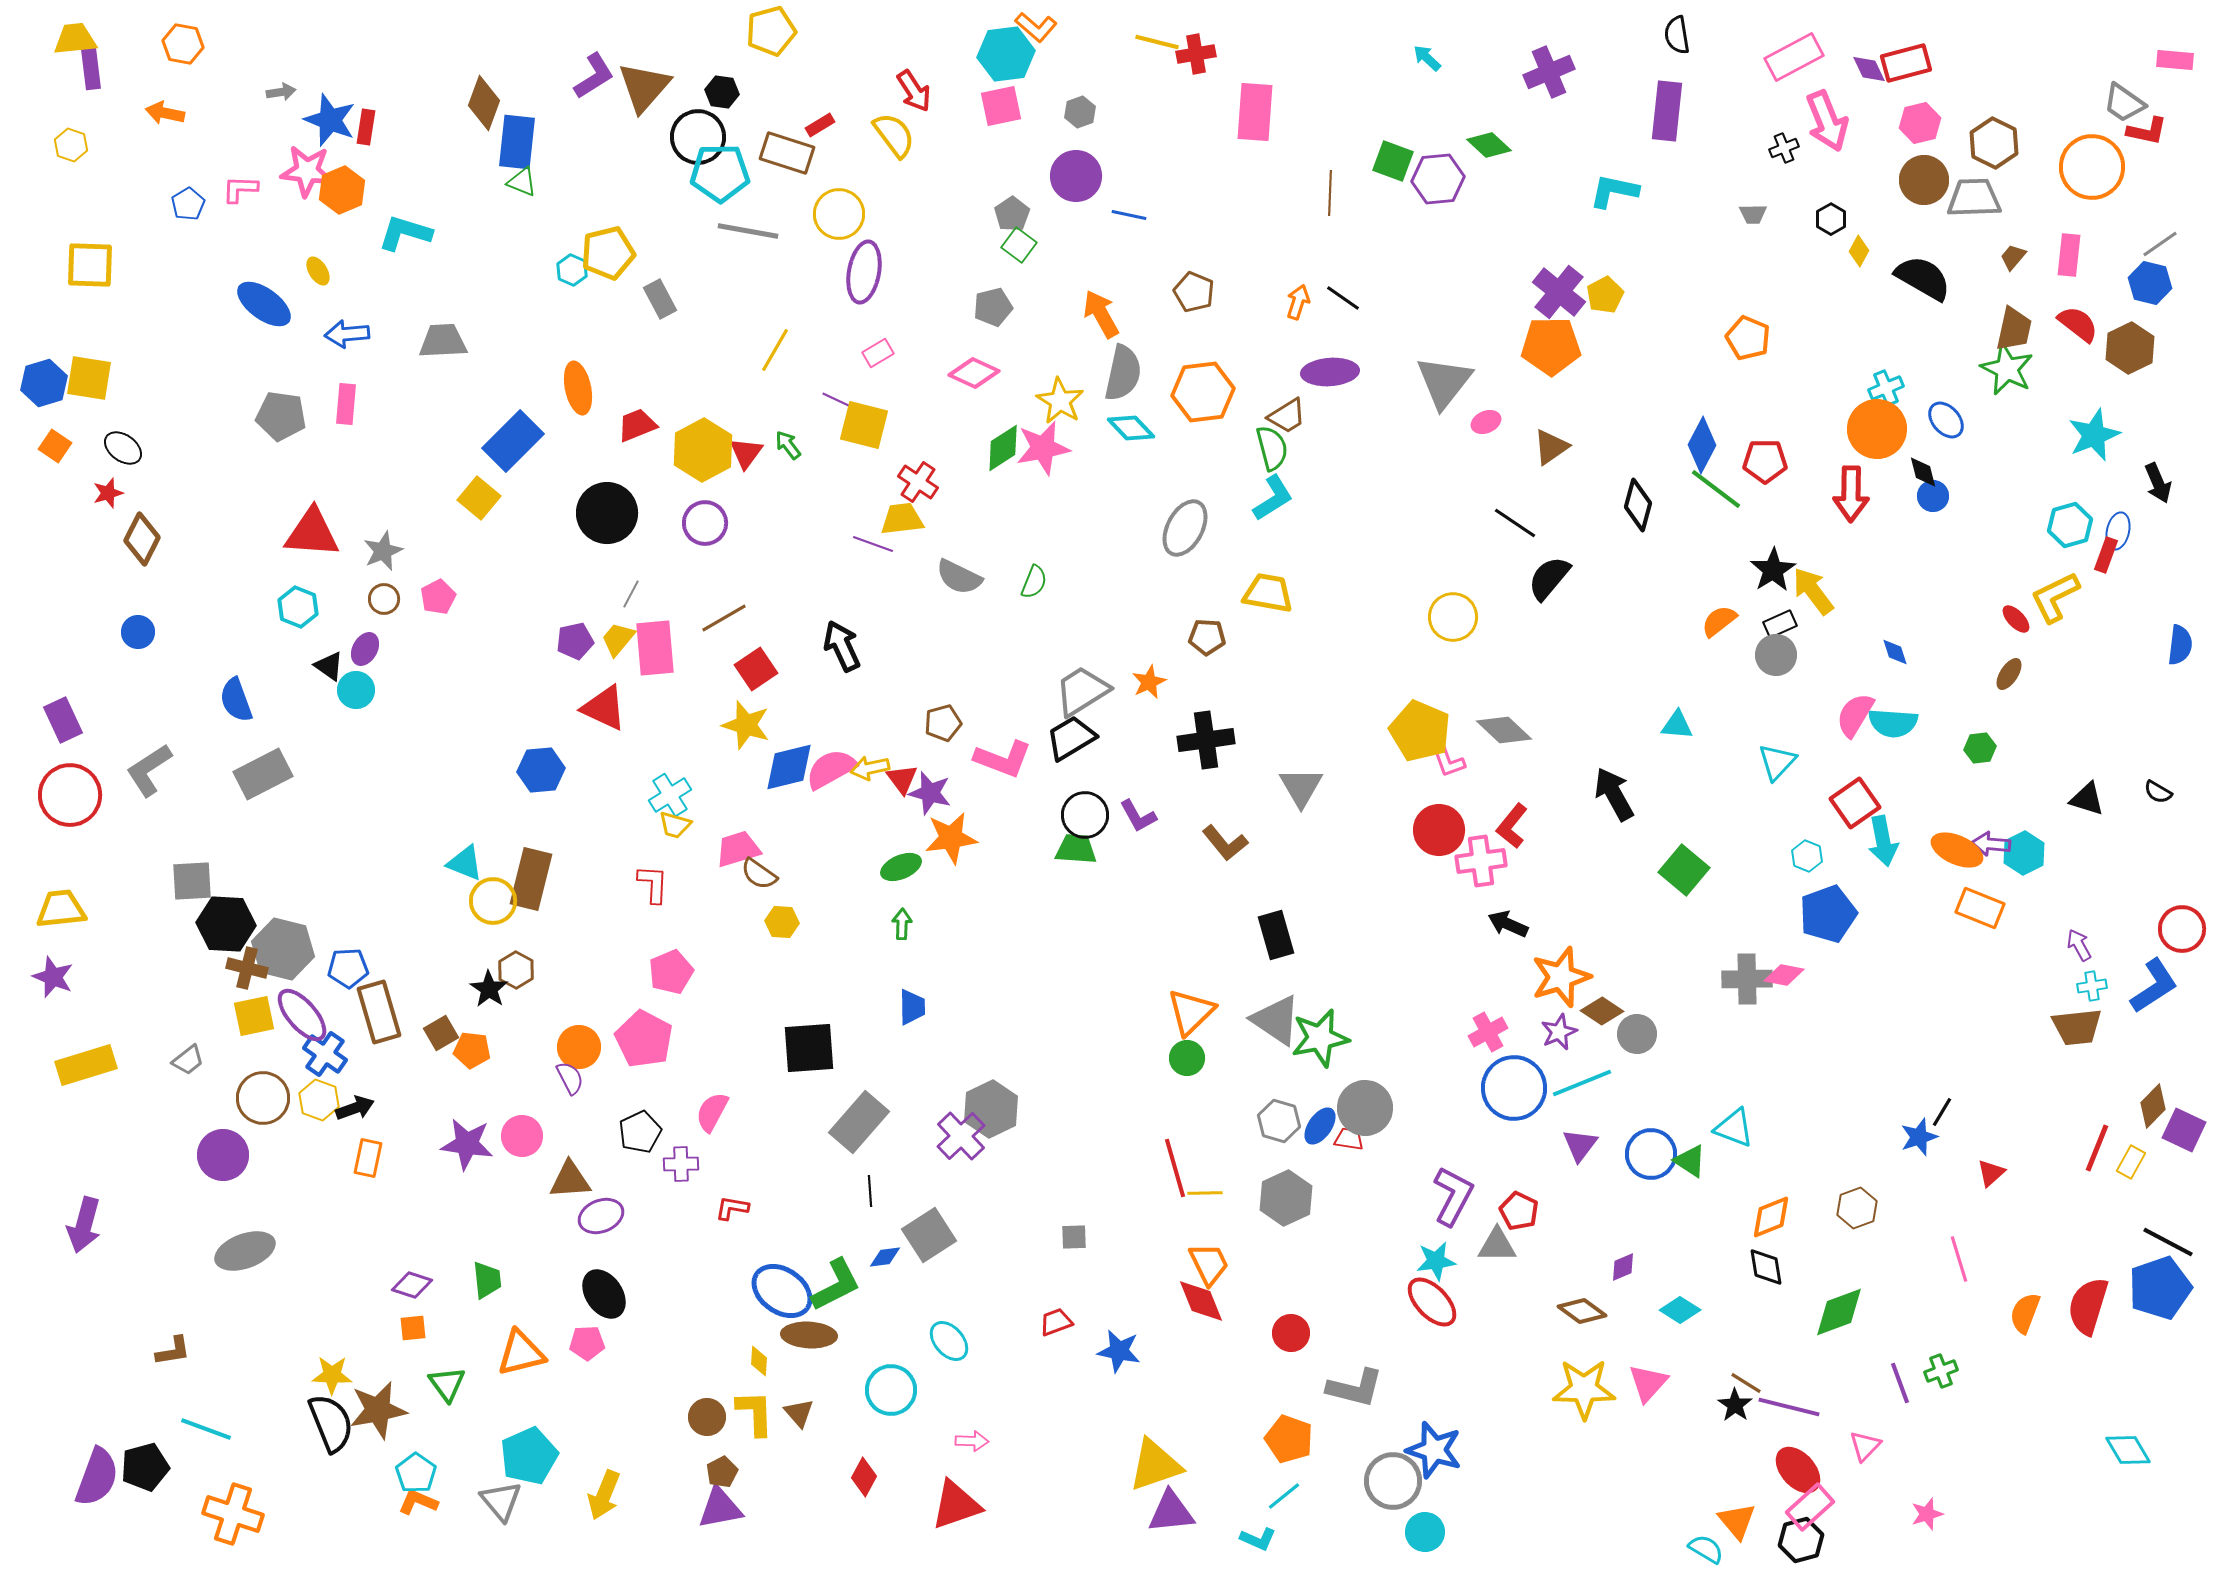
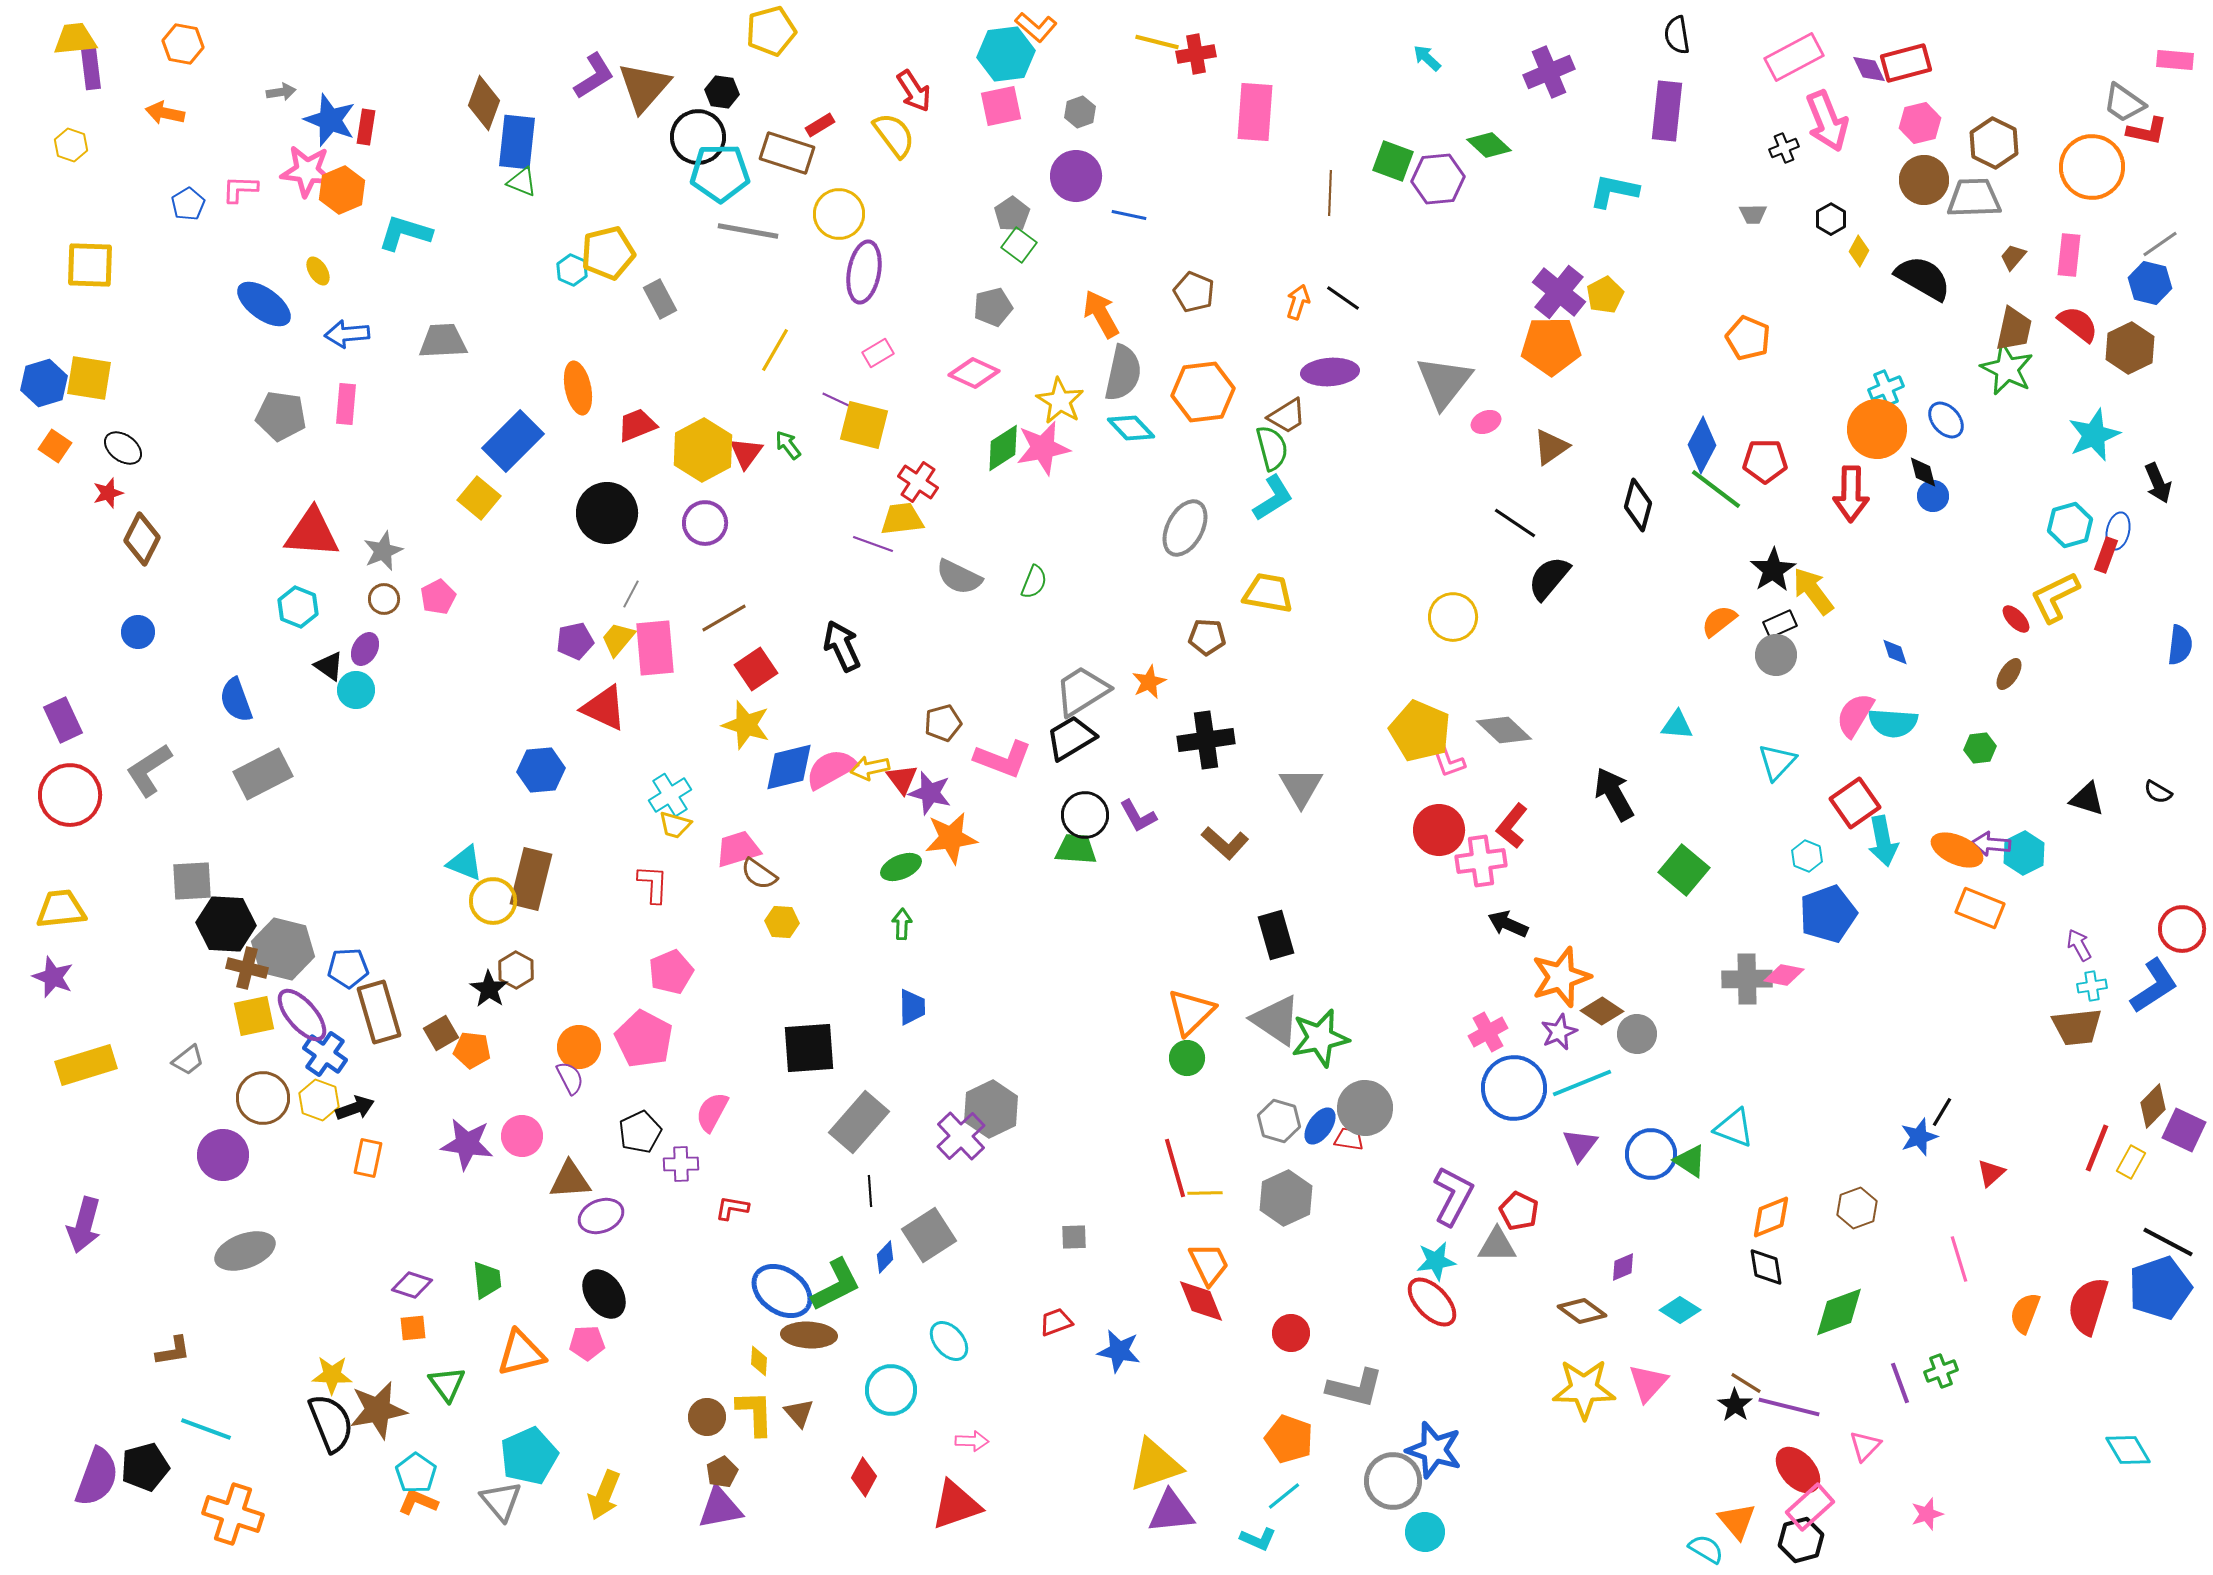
brown L-shape at (1225, 843): rotated 9 degrees counterclockwise
blue diamond at (885, 1257): rotated 40 degrees counterclockwise
